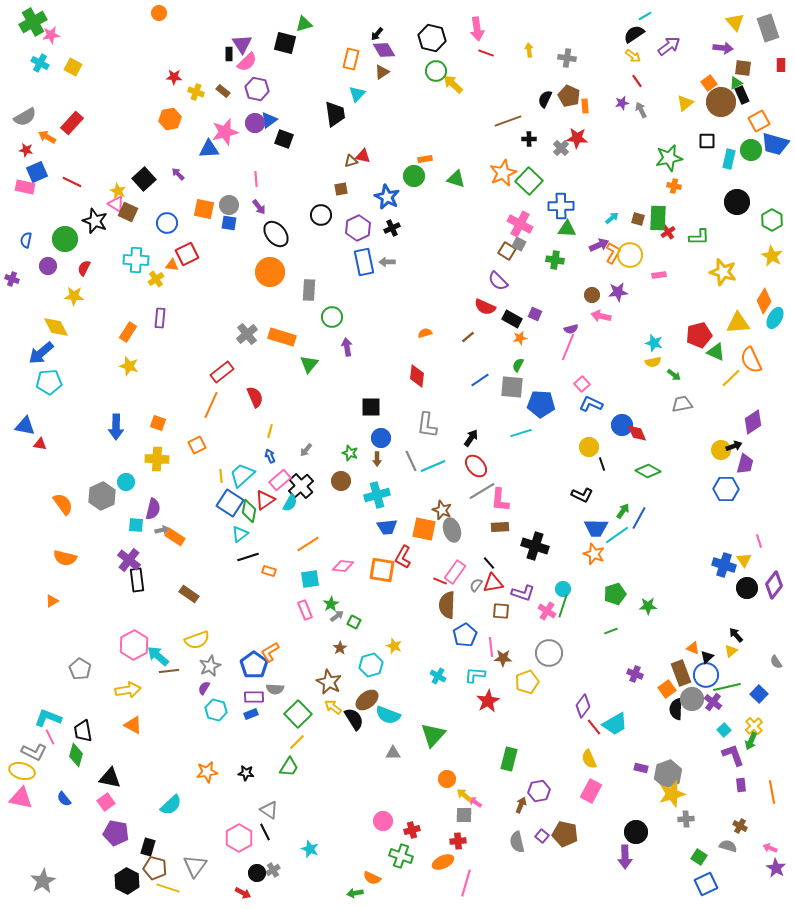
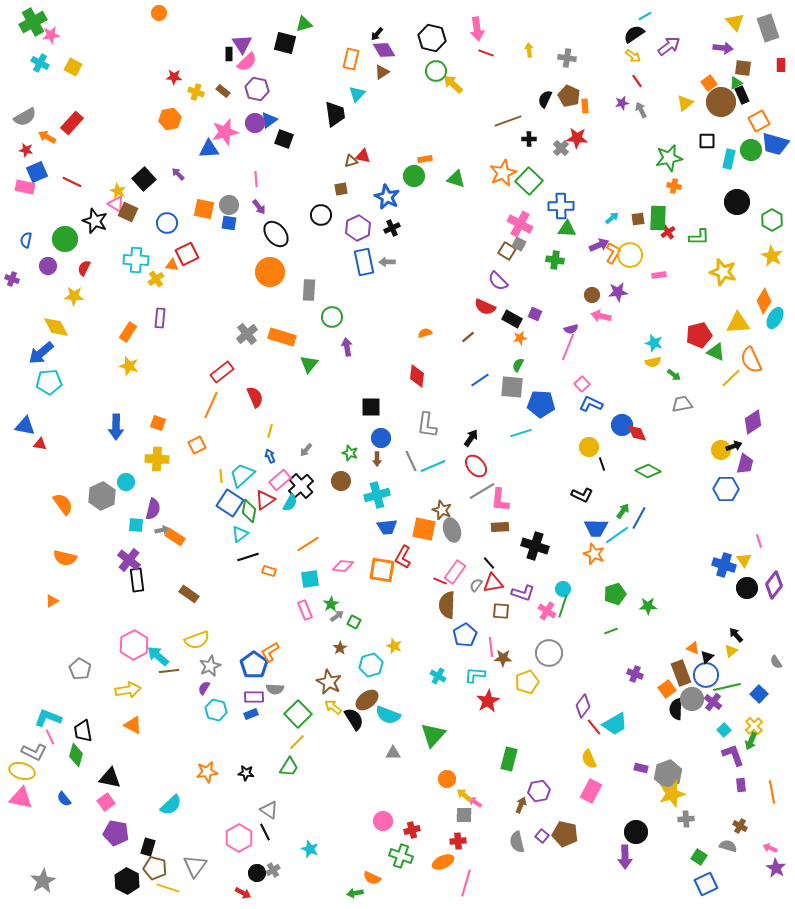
brown square at (638, 219): rotated 24 degrees counterclockwise
